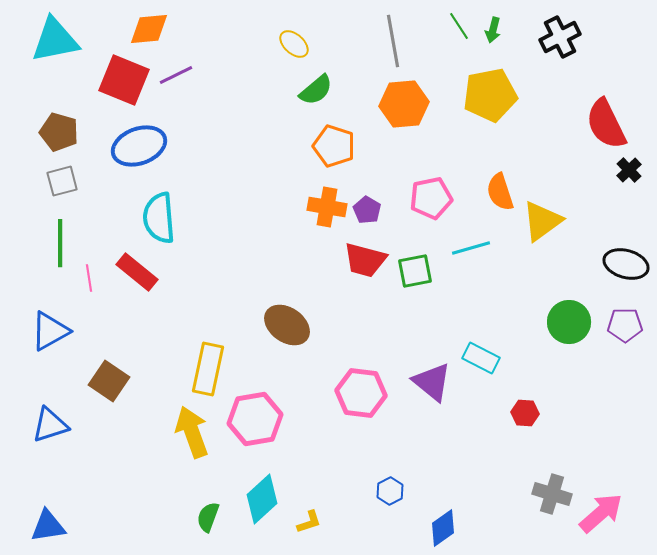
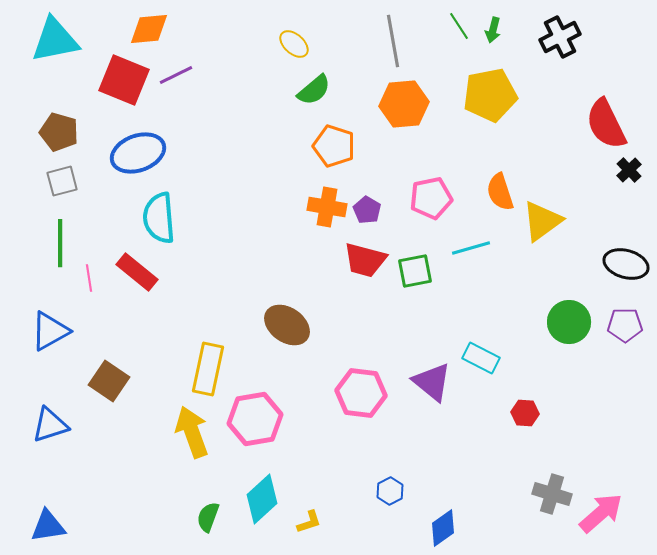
green semicircle at (316, 90): moved 2 px left
blue ellipse at (139, 146): moved 1 px left, 7 px down
